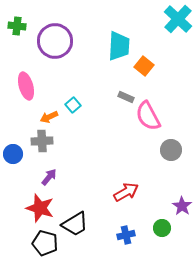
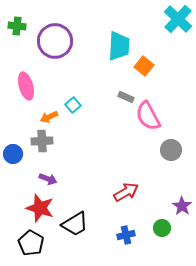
purple arrow: moved 1 px left, 2 px down; rotated 72 degrees clockwise
black pentagon: moved 14 px left; rotated 15 degrees clockwise
